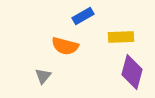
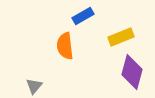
yellow rectangle: rotated 20 degrees counterclockwise
orange semicircle: rotated 68 degrees clockwise
gray triangle: moved 9 px left, 10 px down
